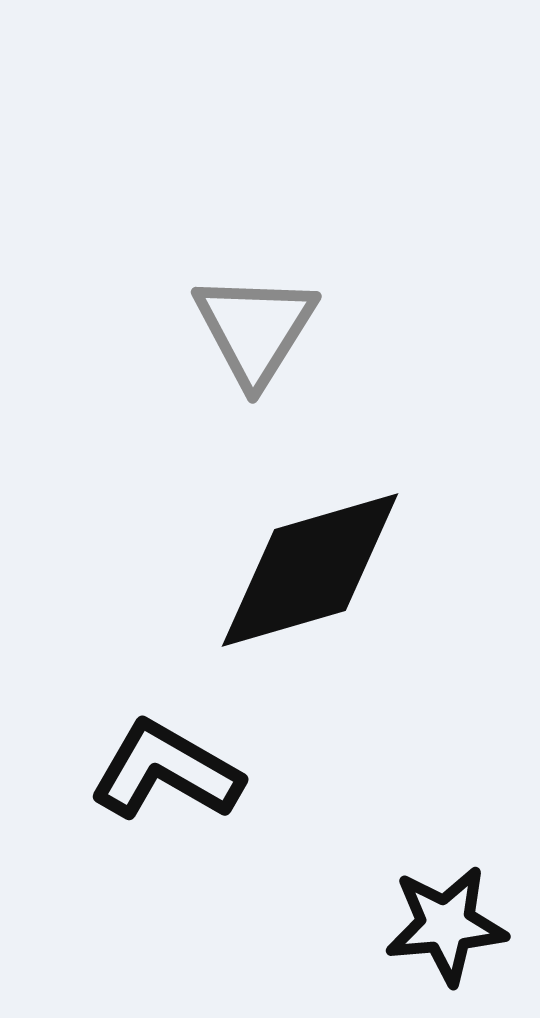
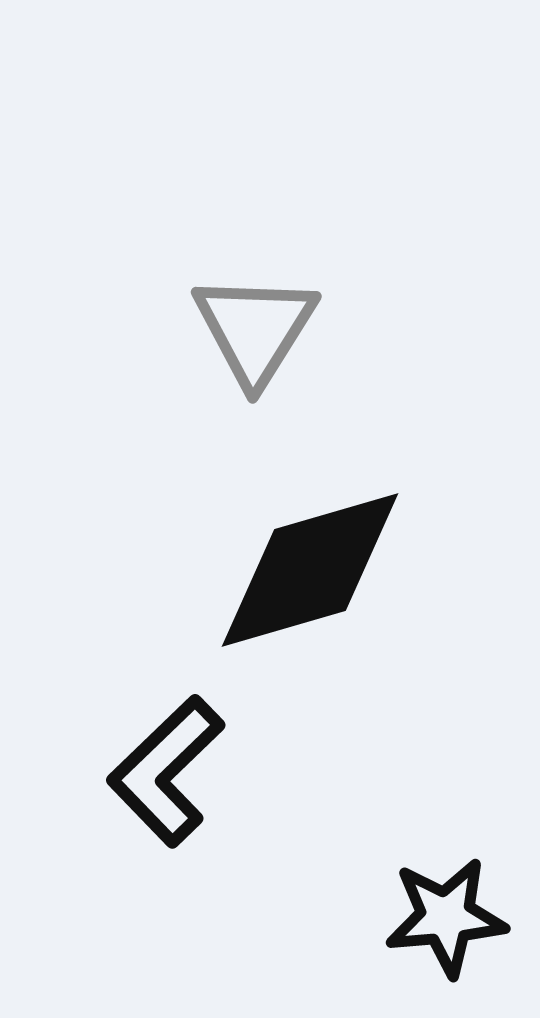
black L-shape: rotated 74 degrees counterclockwise
black star: moved 8 px up
